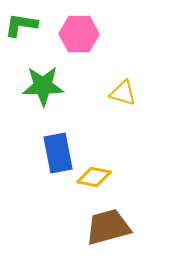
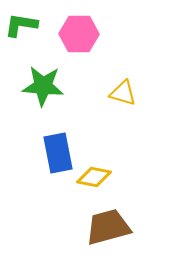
green star: rotated 6 degrees clockwise
